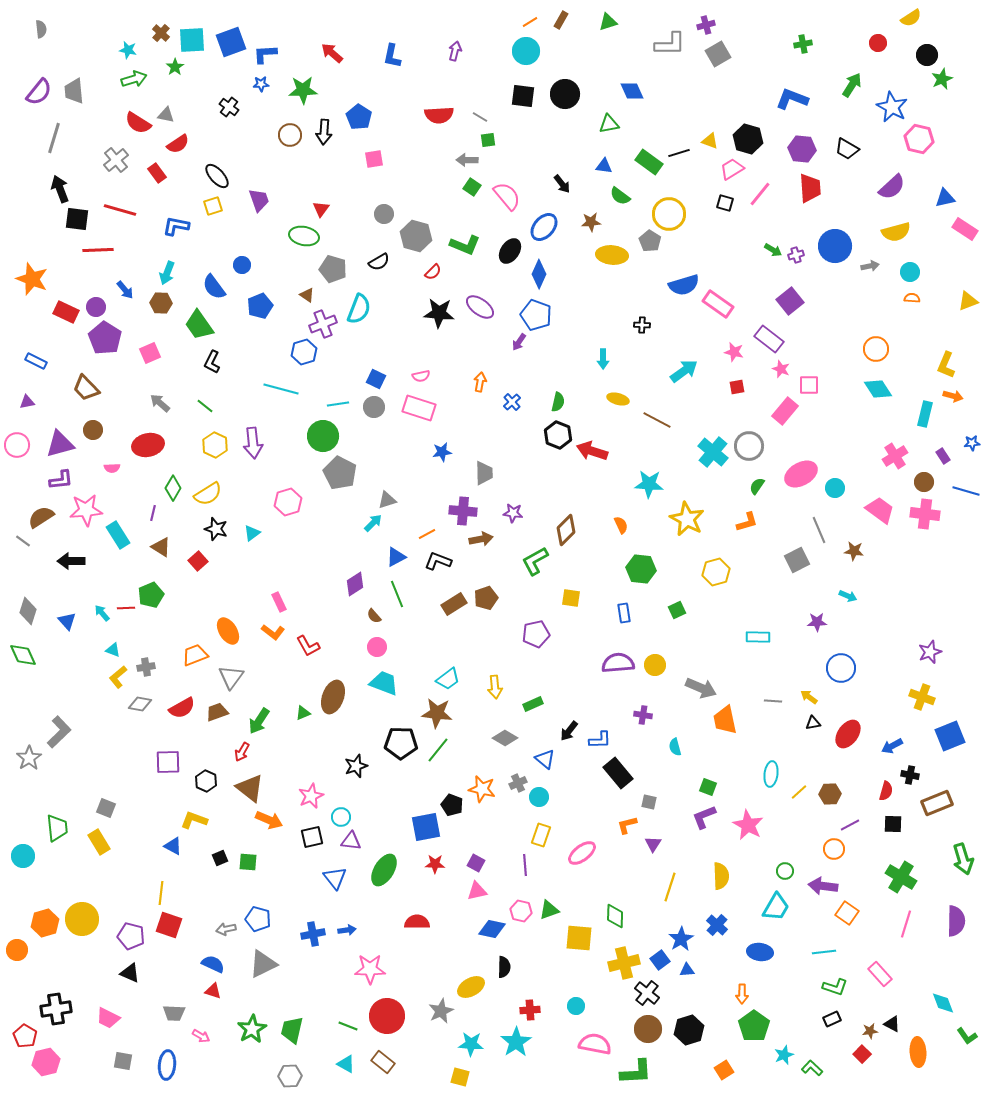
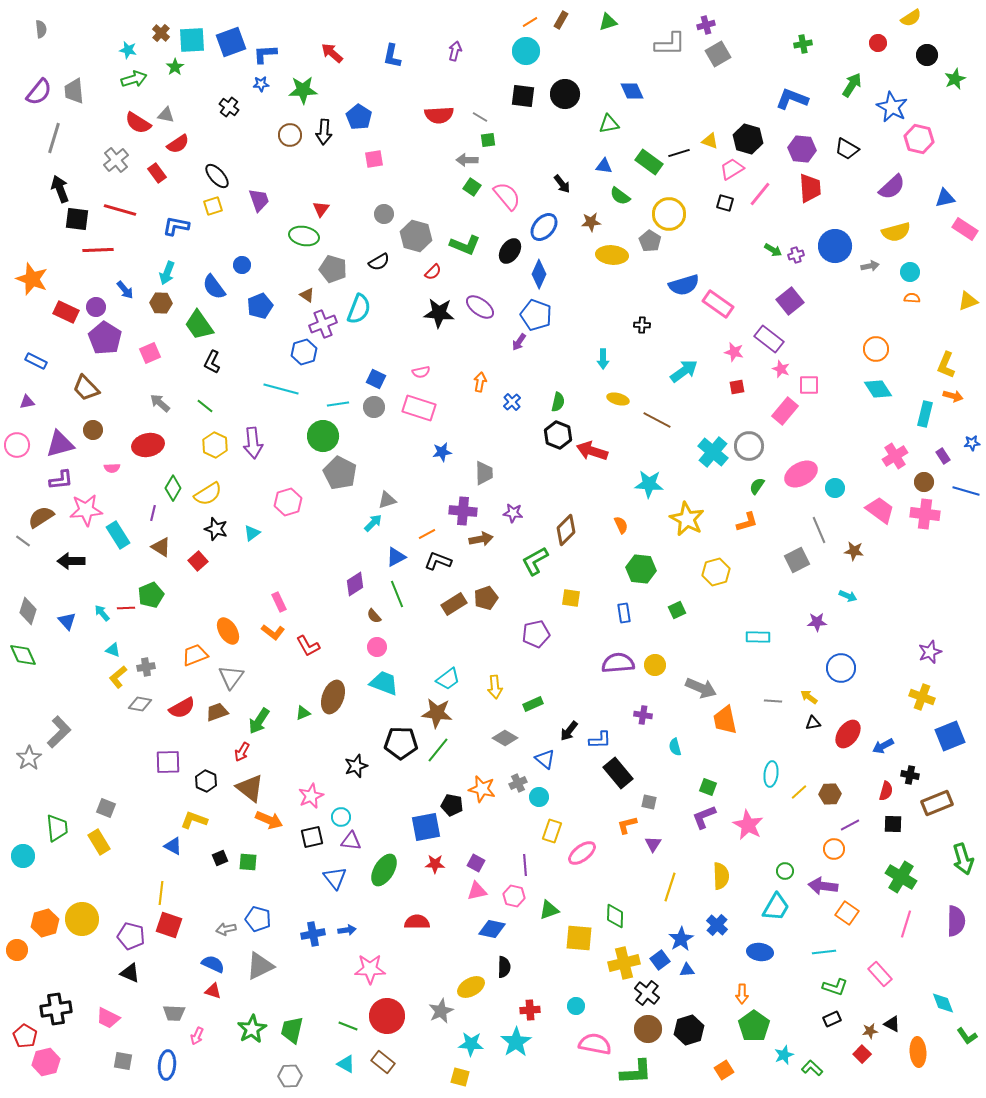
green star at (942, 79): moved 13 px right
pink semicircle at (421, 376): moved 4 px up
blue arrow at (892, 746): moved 9 px left
black pentagon at (452, 805): rotated 10 degrees counterclockwise
yellow rectangle at (541, 835): moved 11 px right, 4 px up
pink hexagon at (521, 911): moved 7 px left, 15 px up
gray triangle at (263, 964): moved 3 px left, 2 px down
pink arrow at (201, 1036): moved 4 px left; rotated 84 degrees clockwise
